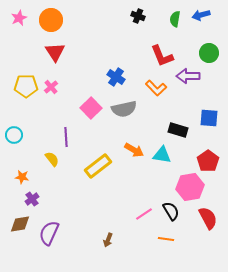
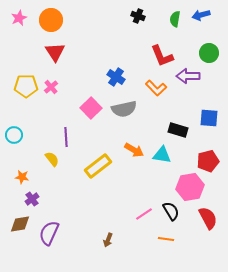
red pentagon: rotated 20 degrees clockwise
